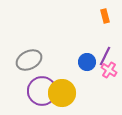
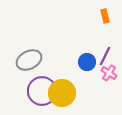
pink cross: moved 3 px down
